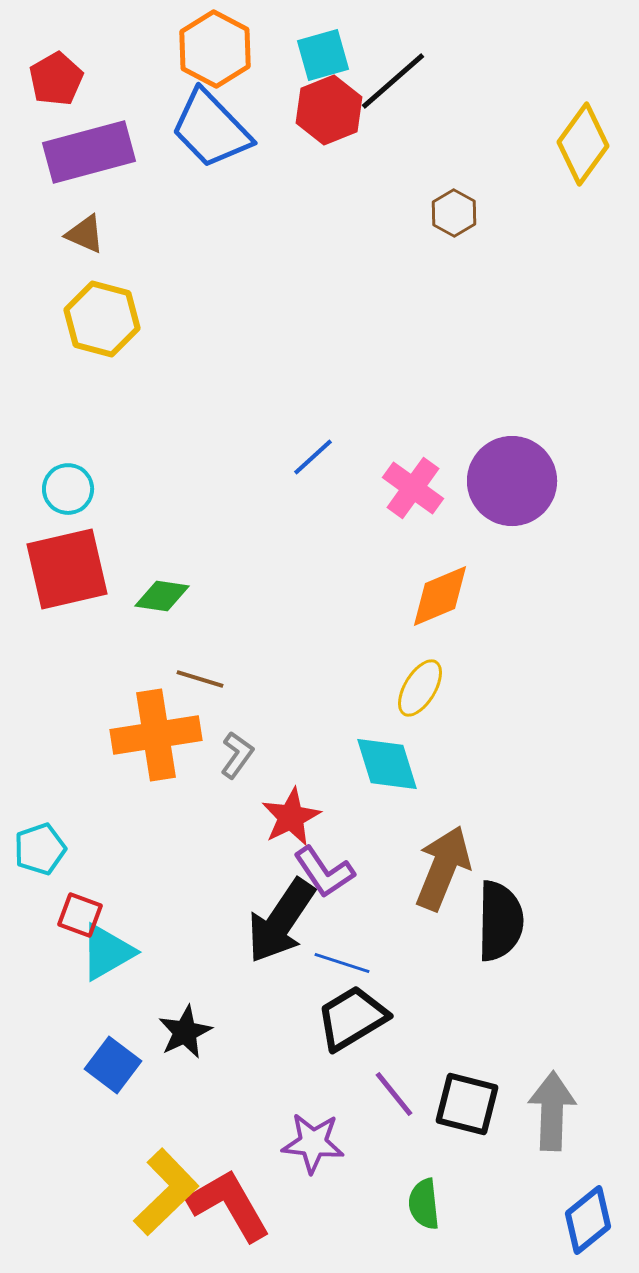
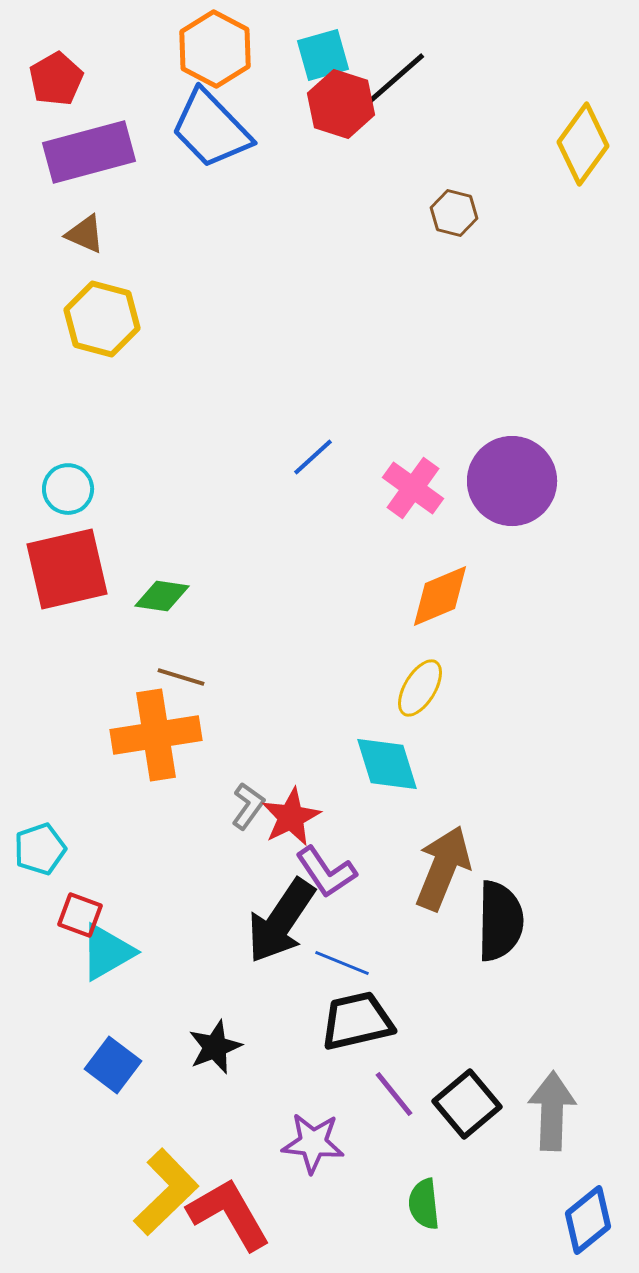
red hexagon at (329, 110): moved 12 px right, 6 px up; rotated 20 degrees counterclockwise
brown hexagon at (454, 213): rotated 15 degrees counterclockwise
brown line at (200, 679): moved 19 px left, 2 px up
gray L-shape at (237, 755): moved 11 px right, 51 px down
purple L-shape at (324, 872): moved 2 px right
blue line at (342, 963): rotated 4 degrees clockwise
black trapezoid at (352, 1018): moved 5 px right, 3 px down; rotated 18 degrees clockwise
black star at (185, 1032): moved 30 px right, 15 px down; rotated 4 degrees clockwise
black square at (467, 1104): rotated 36 degrees clockwise
red L-shape at (229, 1205): moved 9 px down
